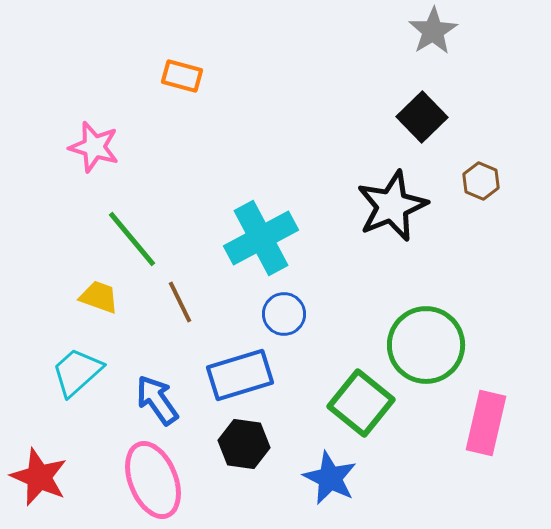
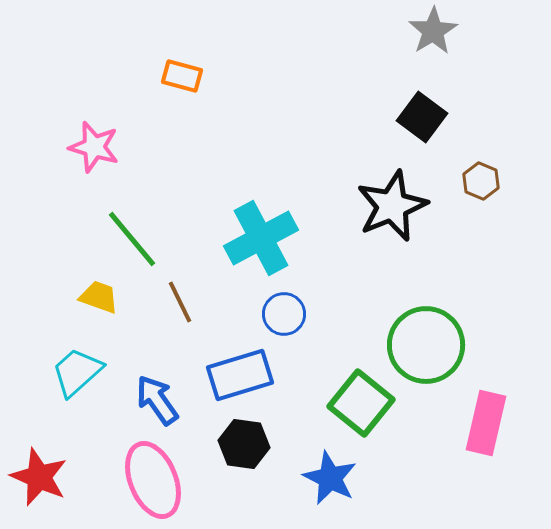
black square: rotated 9 degrees counterclockwise
